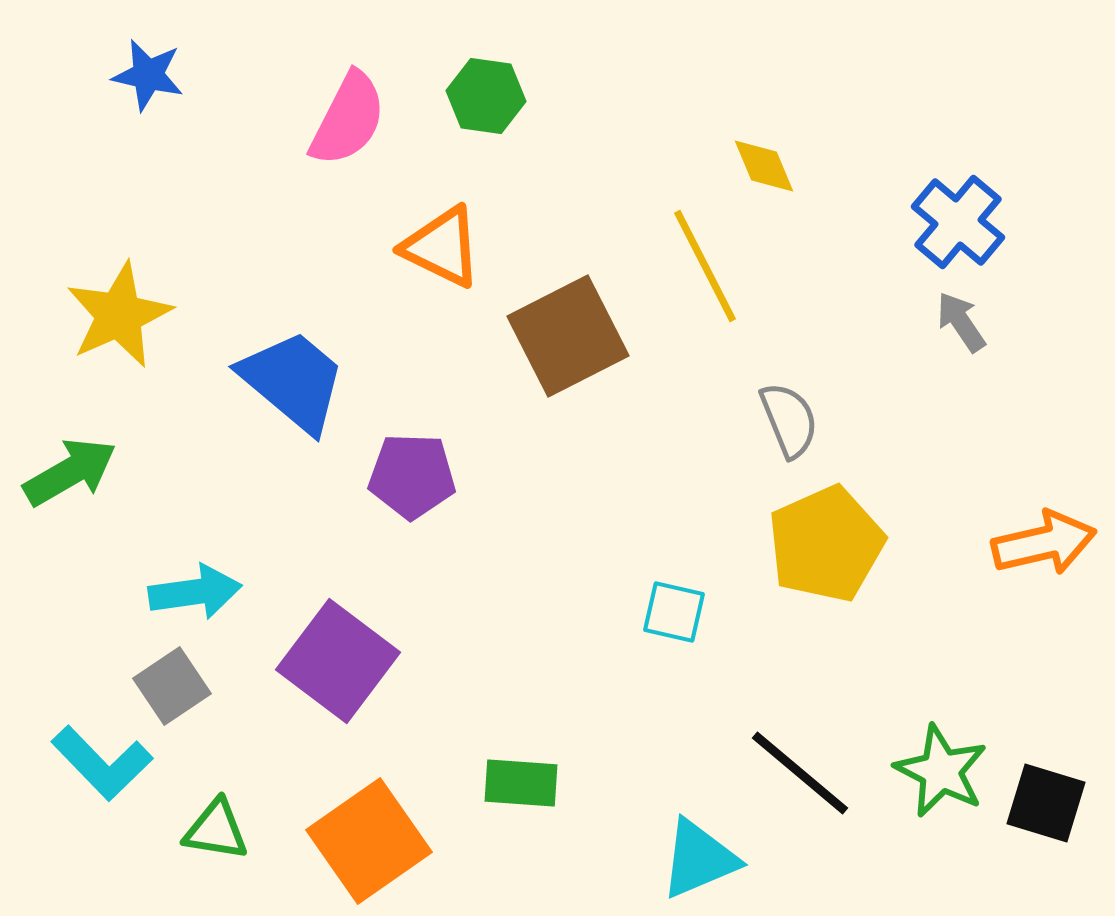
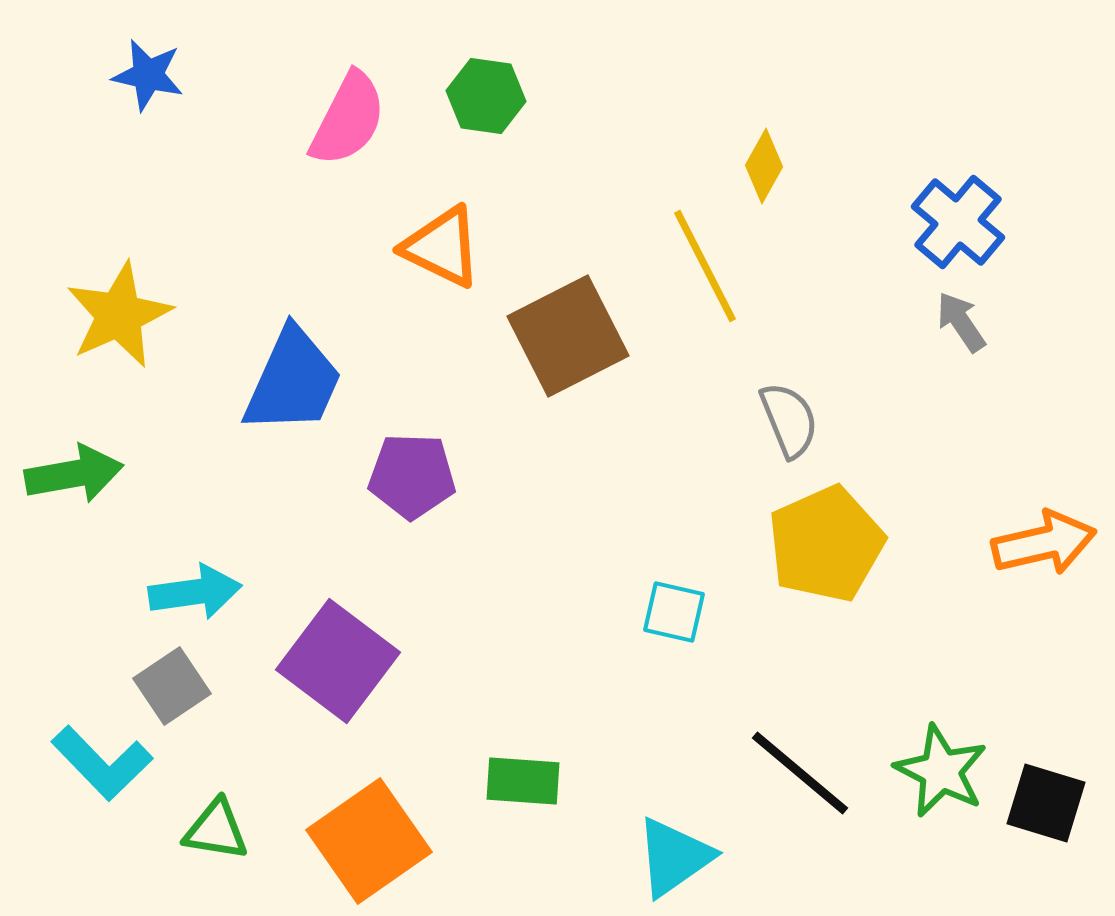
yellow diamond: rotated 52 degrees clockwise
blue trapezoid: rotated 74 degrees clockwise
green arrow: moved 4 px right, 2 px down; rotated 20 degrees clockwise
green rectangle: moved 2 px right, 2 px up
cyan triangle: moved 25 px left, 2 px up; rotated 12 degrees counterclockwise
